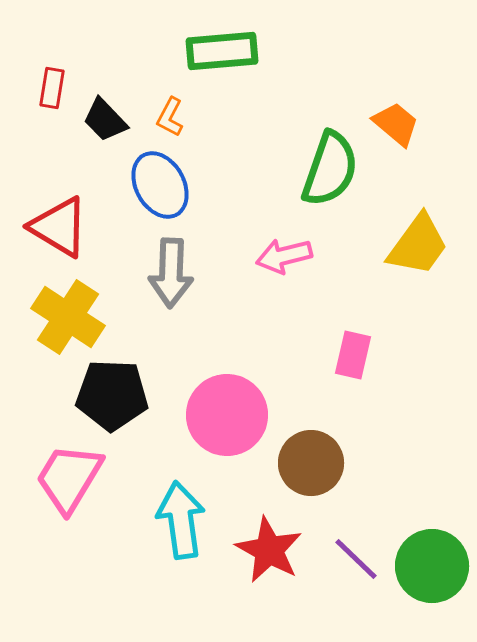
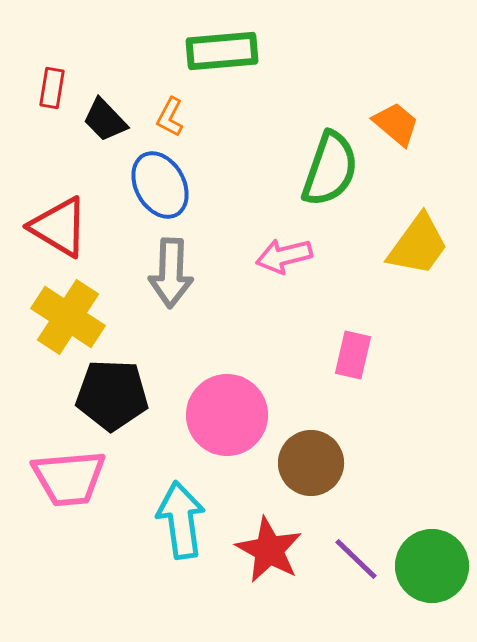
pink trapezoid: rotated 126 degrees counterclockwise
